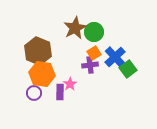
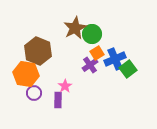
green circle: moved 2 px left, 2 px down
orange square: moved 3 px right
blue cross: moved 2 px down; rotated 20 degrees clockwise
purple cross: rotated 28 degrees counterclockwise
orange hexagon: moved 16 px left
pink star: moved 5 px left, 2 px down
purple rectangle: moved 2 px left, 8 px down
